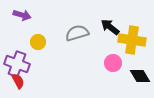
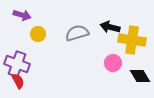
black arrow: rotated 24 degrees counterclockwise
yellow circle: moved 8 px up
